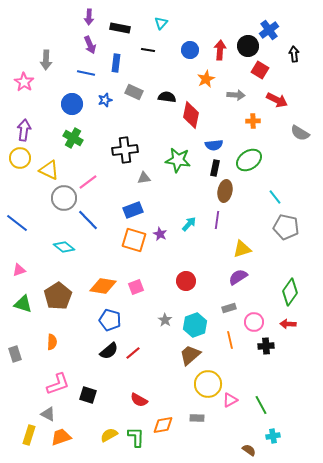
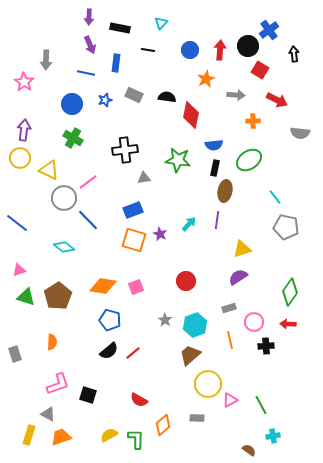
gray rectangle at (134, 92): moved 3 px down
gray semicircle at (300, 133): rotated 24 degrees counterclockwise
green triangle at (23, 304): moved 3 px right, 7 px up
orange diamond at (163, 425): rotated 30 degrees counterclockwise
green L-shape at (136, 437): moved 2 px down
